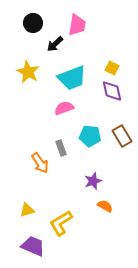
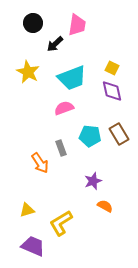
brown rectangle: moved 3 px left, 2 px up
